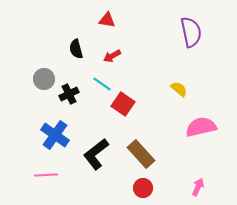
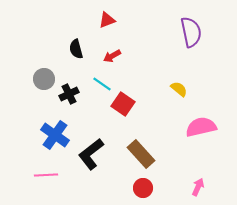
red triangle: rotated 30 degrees counterclockwise
black L-shape: moved 5 px left
